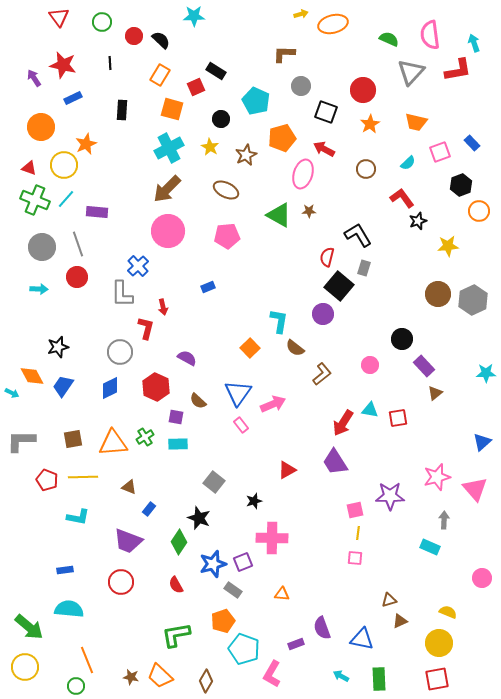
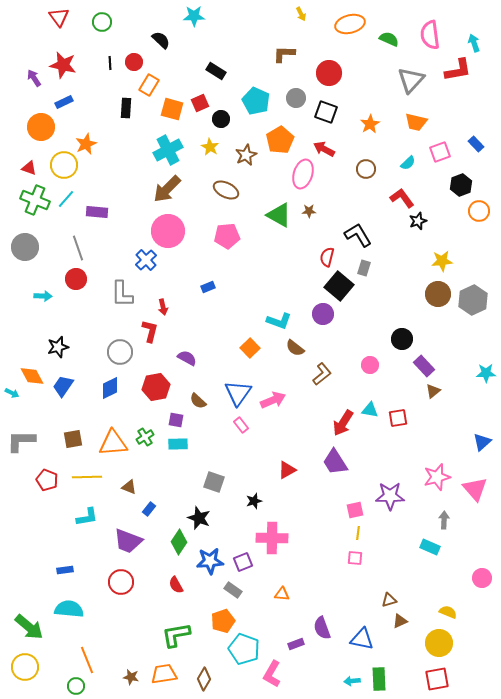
yellow arrow at (301, 14): rotated 80 degrees clockwise
orange ellipse at (333, 24): moved 17 px right
red circle at (134, 36): moved 26 px down
gray triangle at (411, 72): moved 8 px down
orange rectangle at (160, 75): moved 11 px left, 10 px down
gray circle at (301, 86): moved 5 px left, 12 px down
red square at (196, 87): moved 4 px right, 16 px down
red circle at (363, 90): moved 34 px left, 17 px up
blue rectangle at (73, 98): moved 9 px left, 4 px down
black rectangle at (122, 110): moved 4 px right, 2 px up
orange pentagon at (282, 138): moved 2 px left, 2 px down; rotated 16 degrees counterclockwise
blue rectangle at (472, 143): moved 4 px right, 1 px down
cyan cross at (169, 148): moved 1 px left, 2 px down
gray line at (78, 244): moved 4 px down
yellow star at (448, 246): moved 6 px left, 15 px down
gray circle at (42, 247): moved 17 px left
blue cross at (138, 266): moved 8 px right, 6 px up
red circle at (77, 277): moved 1 px left, 2 px down
cyan arrow at (39, 289): moved 4 px right, 7 px down
cyan L-shape at (279, 321): rotated 100 degrees clockwise
red L-shape at (146, 328): moved 4 px right, 3 px down
red hexagon at (156, 387): rotated 24 degrees clockwise
brown triangle at (435, 393): moved 2 px left, 2 px up
pink arrow at (273, 404): moved 4 px up
purple square at (176, 417): moved 3 px down
yellow line at (83, 477): moved 4 px right
gray square at (214, 482): rotated 20 degrees counterclockwise
cyan L-shape at (78, 517): moved 9 px right; rotated 20 degrees counterclockwise
blue star at (213, 564): moved 3 px left, 3 px up; rotated 12 degrees clockwise
orange trapezoid at (160, 676): moved 4 px right, 2 px up; rotated 128 degrees clockwise
cyan arrow at (341, 676): moved 11 px right, 5 px down; rotated 35 degrees counterclockwise
brown diamond at (206, 681): moved 2 px left, 2 px up
